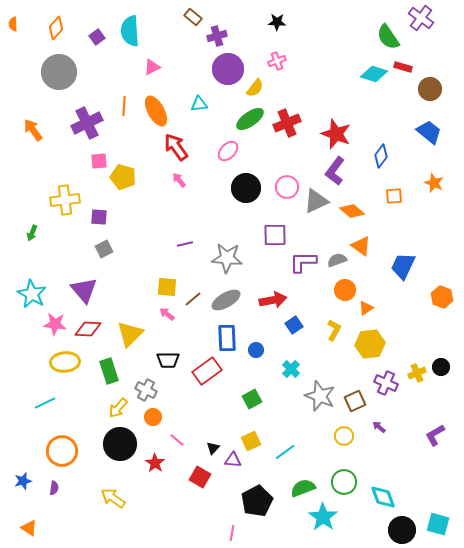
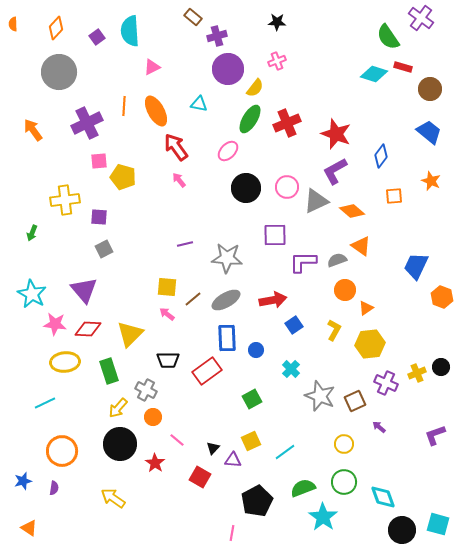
cyan triangle at (199, 104): rotated 18 degrees clockwise
green ellipse at (250, 119): rotated 24 degrees counterclockwise
purple L-shape at (335, 171): rotated 24 degrees clockwise
orange star at (434, 183): moved 3 px left, 2 px up
blue trapezoid at (403, 266): moved 13 px right
purple L-shape at (435, 435): rotated 10 degrees clockwise
yellow circle at (344, 436): moved 8 px down
